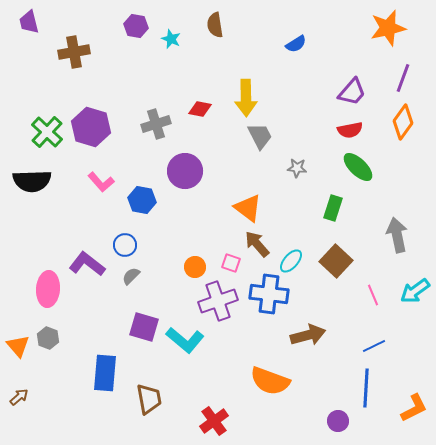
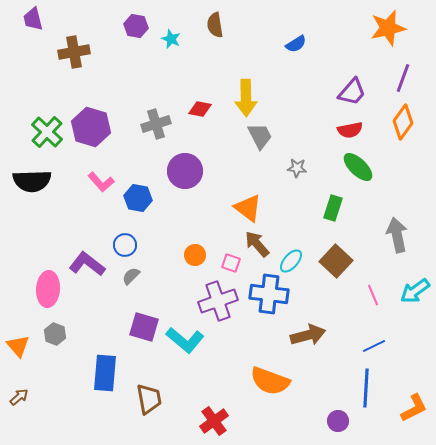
purple trapezoid at (29, 22): moved 4 px right, 3 px up
blue hexagon at (142, 200): moved 4 px left, 2 px up
orange circle at (195, 267): moved 12 px up
gray hexagon at (48, 338): moved 7 px right, 4 px up
